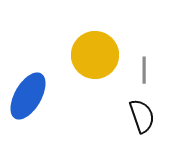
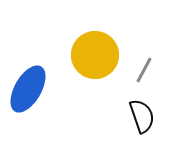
gray line: rotated 28 degrees clockwise
blue ellipse: moved 7 px up
